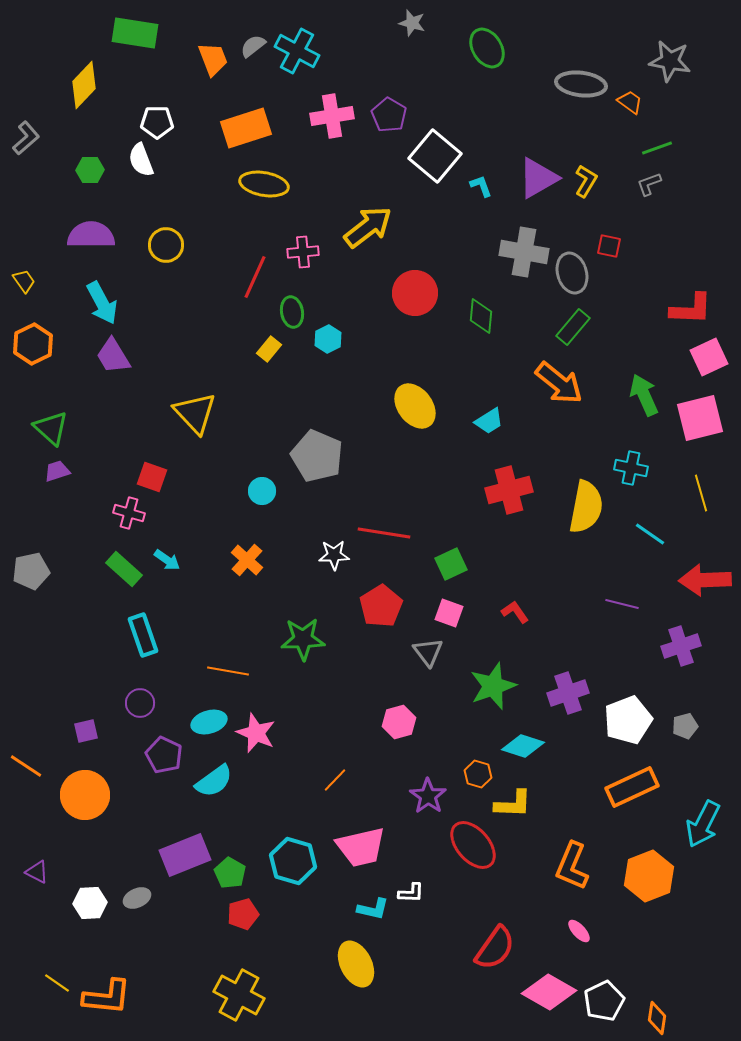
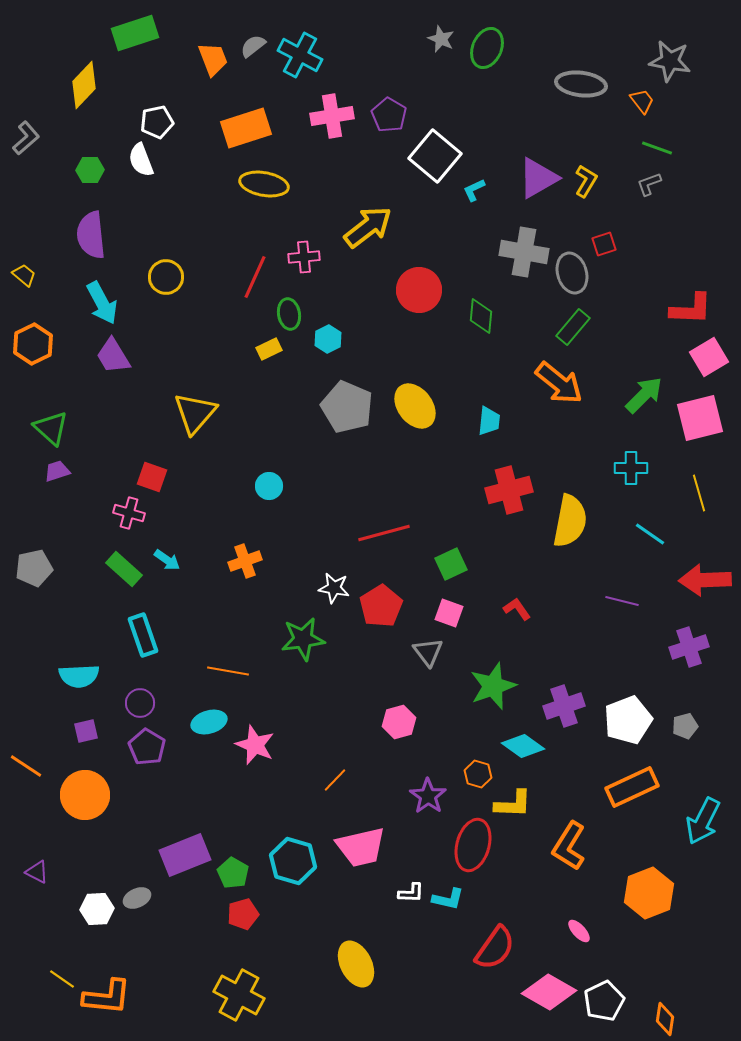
gray star at (412, 23): moved 29 px right, 16 px down; rotated 8 degrees clockwise
green rectangle at (135, 33): rotated 27 degrees counterclockwise
green ellipse at (487, 48): rotated 54 degrees clockwise
cyan cross at (297, 51): moved 3 px right, 4 px down
orange trapezoid at (630, 102): moved 12 px right, 1 px up; rotated 16 degrees clockwise
white pentagon at (157, 122): rotated 12 degrees counterclockwise
green line at (657, 148): rotated 40 degrees clockwise
cyan L-shape at (481, 186): moved 7 px left, 4 px down; rotated 95 degrees counterclockwise
purple semicircle at (91, 235): rotated 96 degrees counterclockwise
yellow circle at (166, 245): moved 32 px down
red square at (609, 246): moved 5 px left, 2 px up; rotated 30 degrees counterclockwise
pink cross at (303, 252): moved 1 px right, 5 px down
yellow trapezoid at (24, 281): moved 6 px up; rotated 15 degrees counterclockwise
red circle at (415, 293): moved 4 px right, 3 px up
green ellipse at (292, 312): moved 3 px left, 2 px down
yellow rectangle at (269, 349): rotated 25 degrees clockwise
pink square at (709, 357): rotated 6 degrees counterclockwise
green arrow at (644, 395): rotated 69 degrees clockwise
yellow triangle at (195, 413): rotated 24 degrees clockwise
cyan trapezoid at (489, 421): rotated 52 degrees counterclockwise
gray pentagon at (317, 456): moved 30 px right, 49 px up
cyan cross at (631, 468): rotated 12 degrees counterclockwise
cyan circle at (262, 491): moved 7 px right, 5 px up
yellow line at (701, 493): moved 2 px left
yellow semicircle at (586, 507): moved 16 px left, 14 px down
red line at (384, 533): rotated 24 degrees counterclockwise
white star at (334, 555): moved 33 px down; rotated 12 degrees clockwise
orange cross at (247, 560): moved 2 px left, 1 px down; rotated 28 degrees clockwise
gray pentagon at (31, 571): moved 3 px right, 3 px up
purple line at (622, 604): moved 3 px up
red L-shape at (515, 612): moved 2 px right, 3 px up
green star at (303, 639): rotated 6 degrees counterclockwise
purple cross at (681, 646): moved 8 px right, 1 px down
purple cross at (568, 693): moved 4 px left, 13 px down
pink star at (256, 733): moved 1 px left, 12 px down
cyan diamond at (523, 746): rotated 18 degrees clockwise
purple pentagon at (164, 755): moved 17 px left, 8 px up; rotated 6 degrees clockwise
cyan semicircle at (214, 781): moved 135 px left, 105 px up; rotated 33 degrees clockwise
cyan arrow at (703, 824): moved 3 px up
red ellipse at (473, 845): rotated 57 degrees clockwise
orange L-shape at (572, 866): moved 3 px left, 20 px up; rotated 9 degrees clockwise
green pentagon at (230, 873): moved 3 px right
orange hexagon at (649, 876): moved 17 px down
white hexagon at (90, 903): moved 7 px right, 6 px down
cyan L-shape at (373, 909): moved 75 px right, 10 px up
yellow line at (57, 983): moved 5 px right, 4 px up
orange diamond at (657, 1018): moved 8 px right, 1 px down
